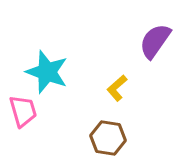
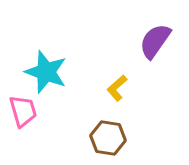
cyan star: moved 1 px left
